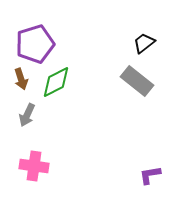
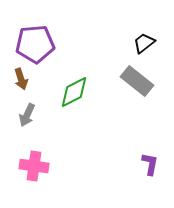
purple pentagon: rotated 12 degrees clockwise
green diamond: moved 18 px right, 10 px down
purple L-shape: moved 11 px up; rotated 110 degrees clockwise
